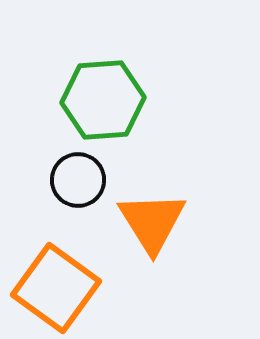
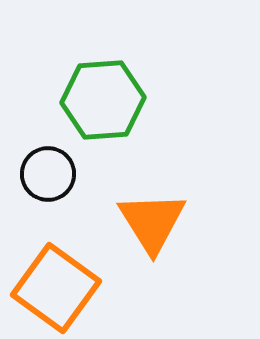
black circle: moved 30 px left, 6 px up
